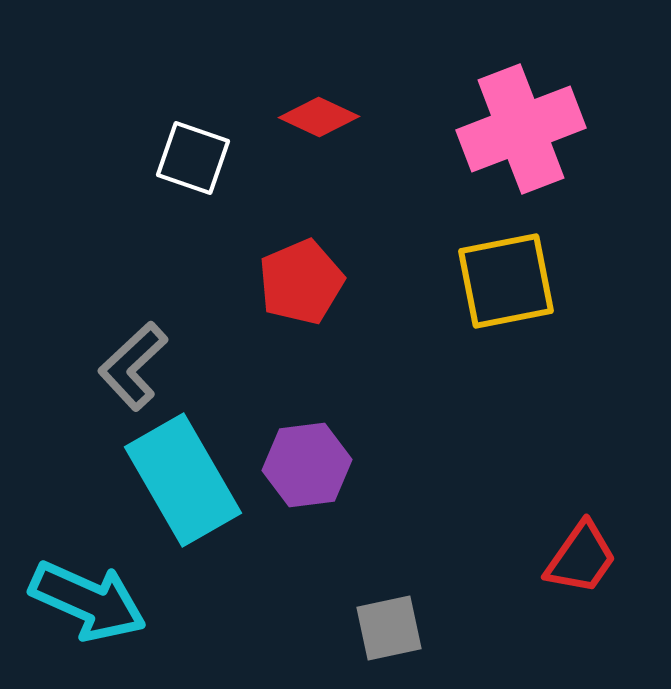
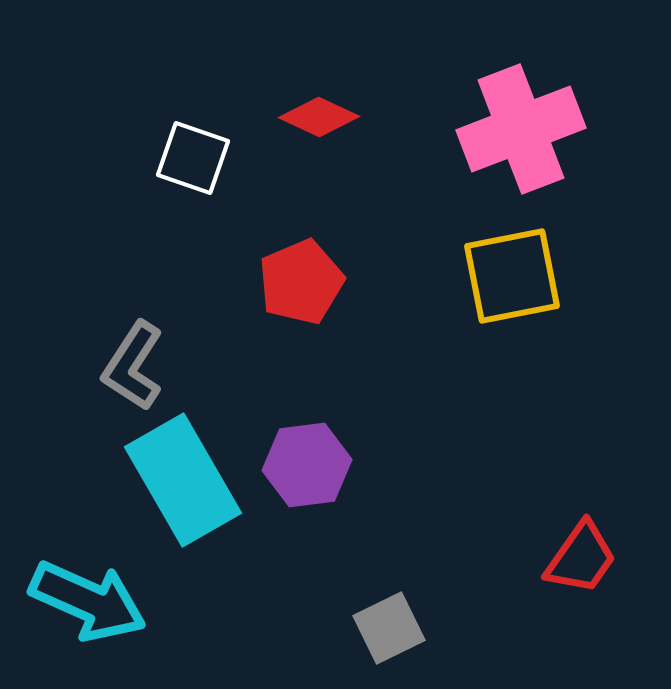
yellow square: moved 6 px right, 5 px up
gray L-shape: rotated 14 degrees counterclockwise
gray square: rotated 14 degrees counterclockwise
